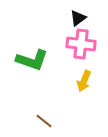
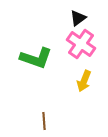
pink cross: rotated 28 degrees clockwise
green L-shape: moved 4 px right, 2 px up
brown line: rotated 48 degrees clockwise
